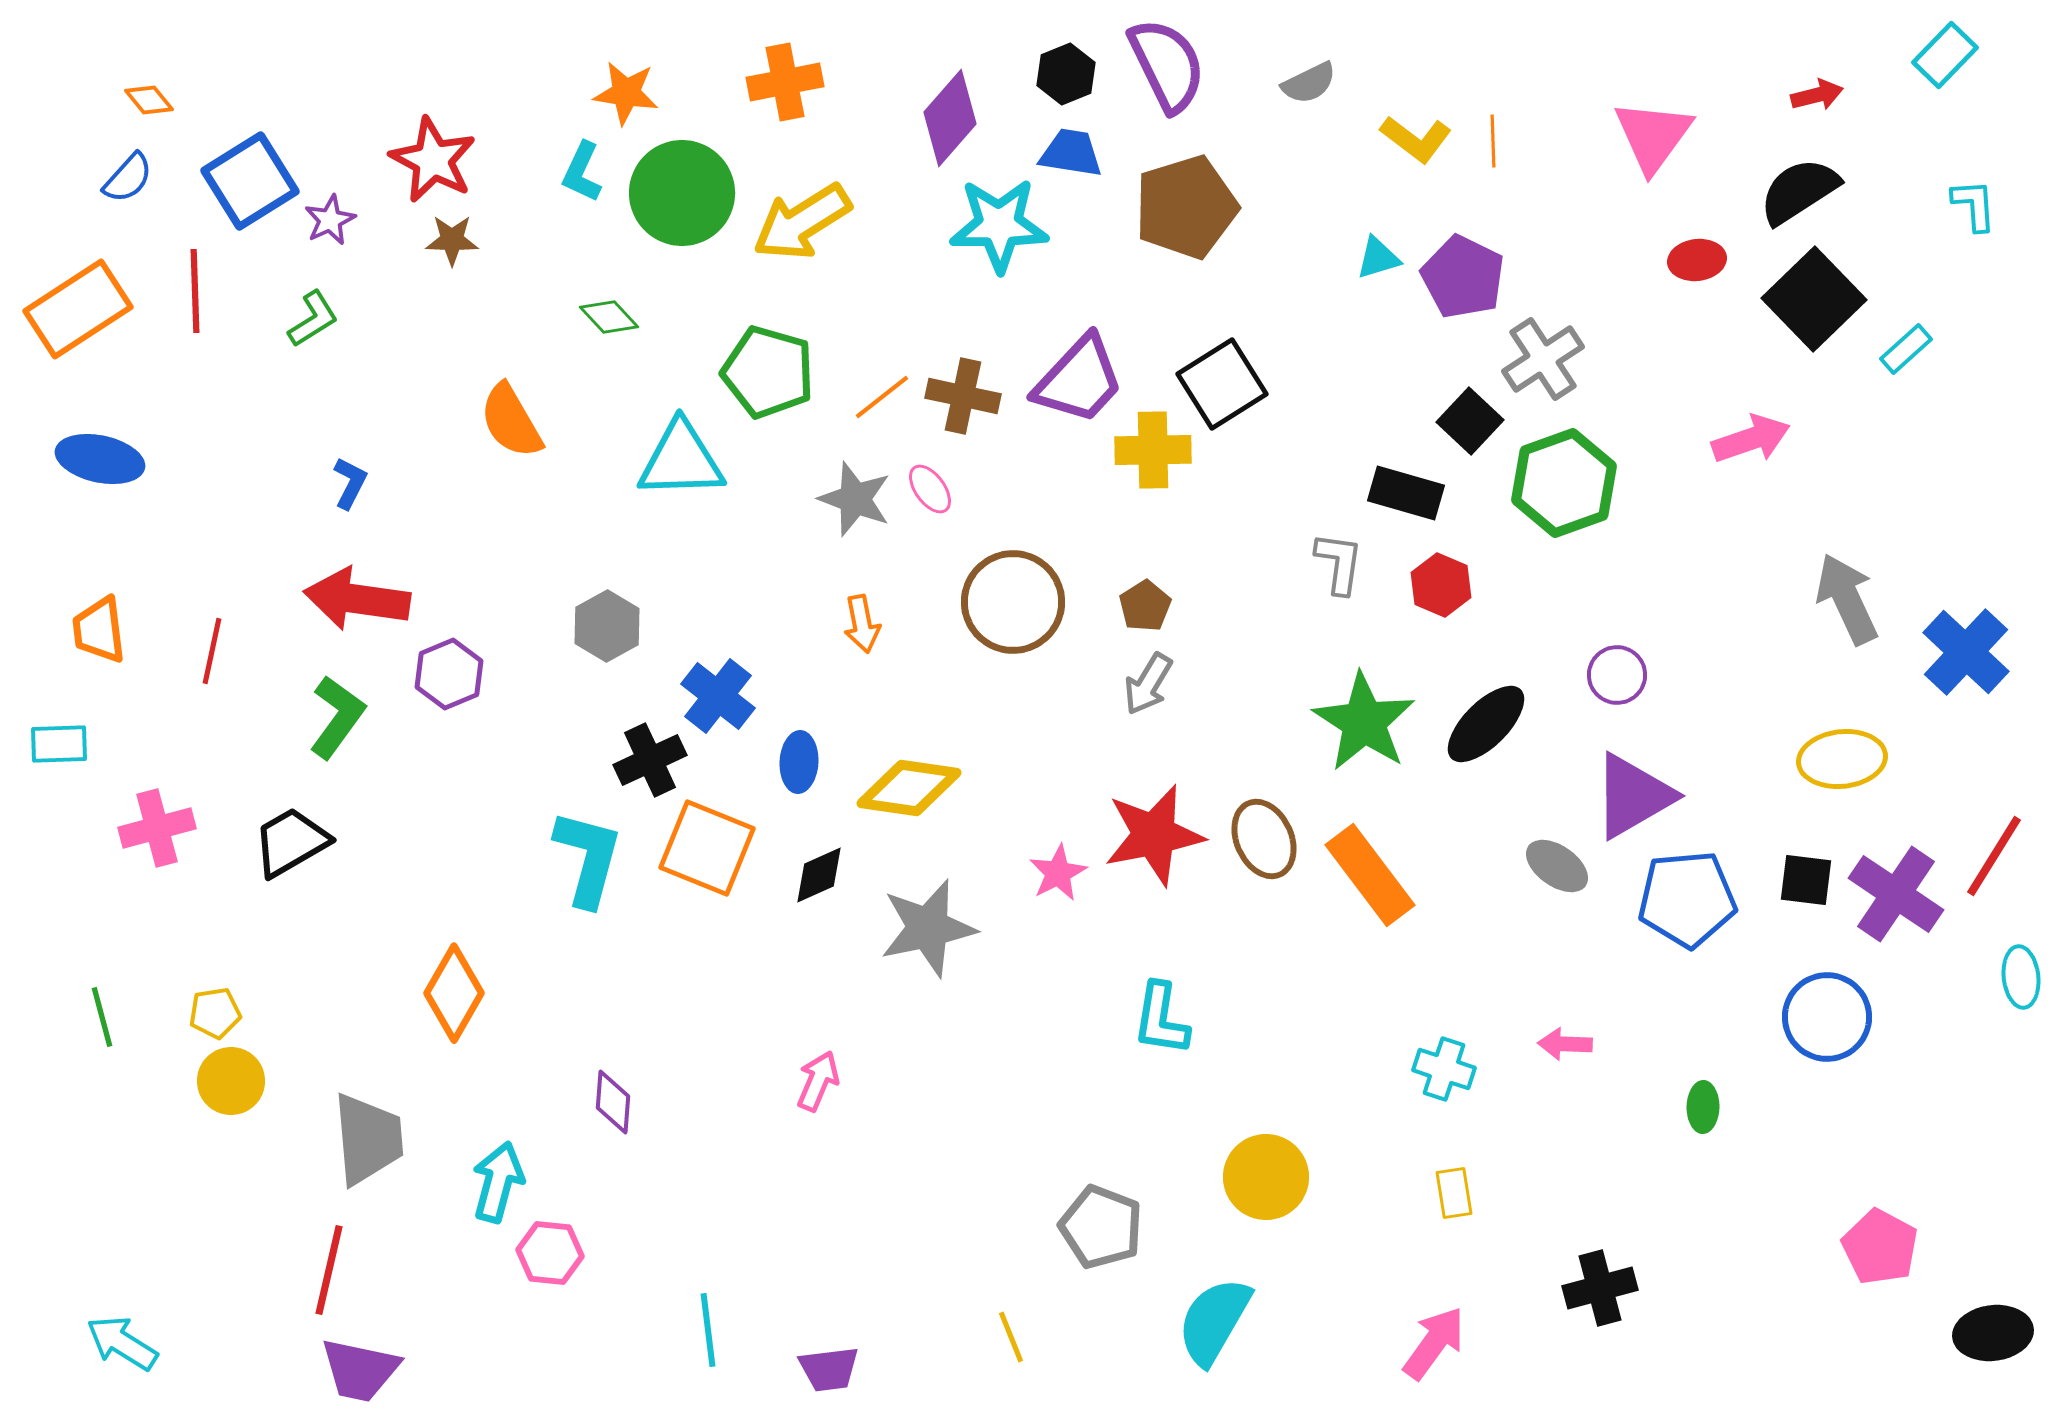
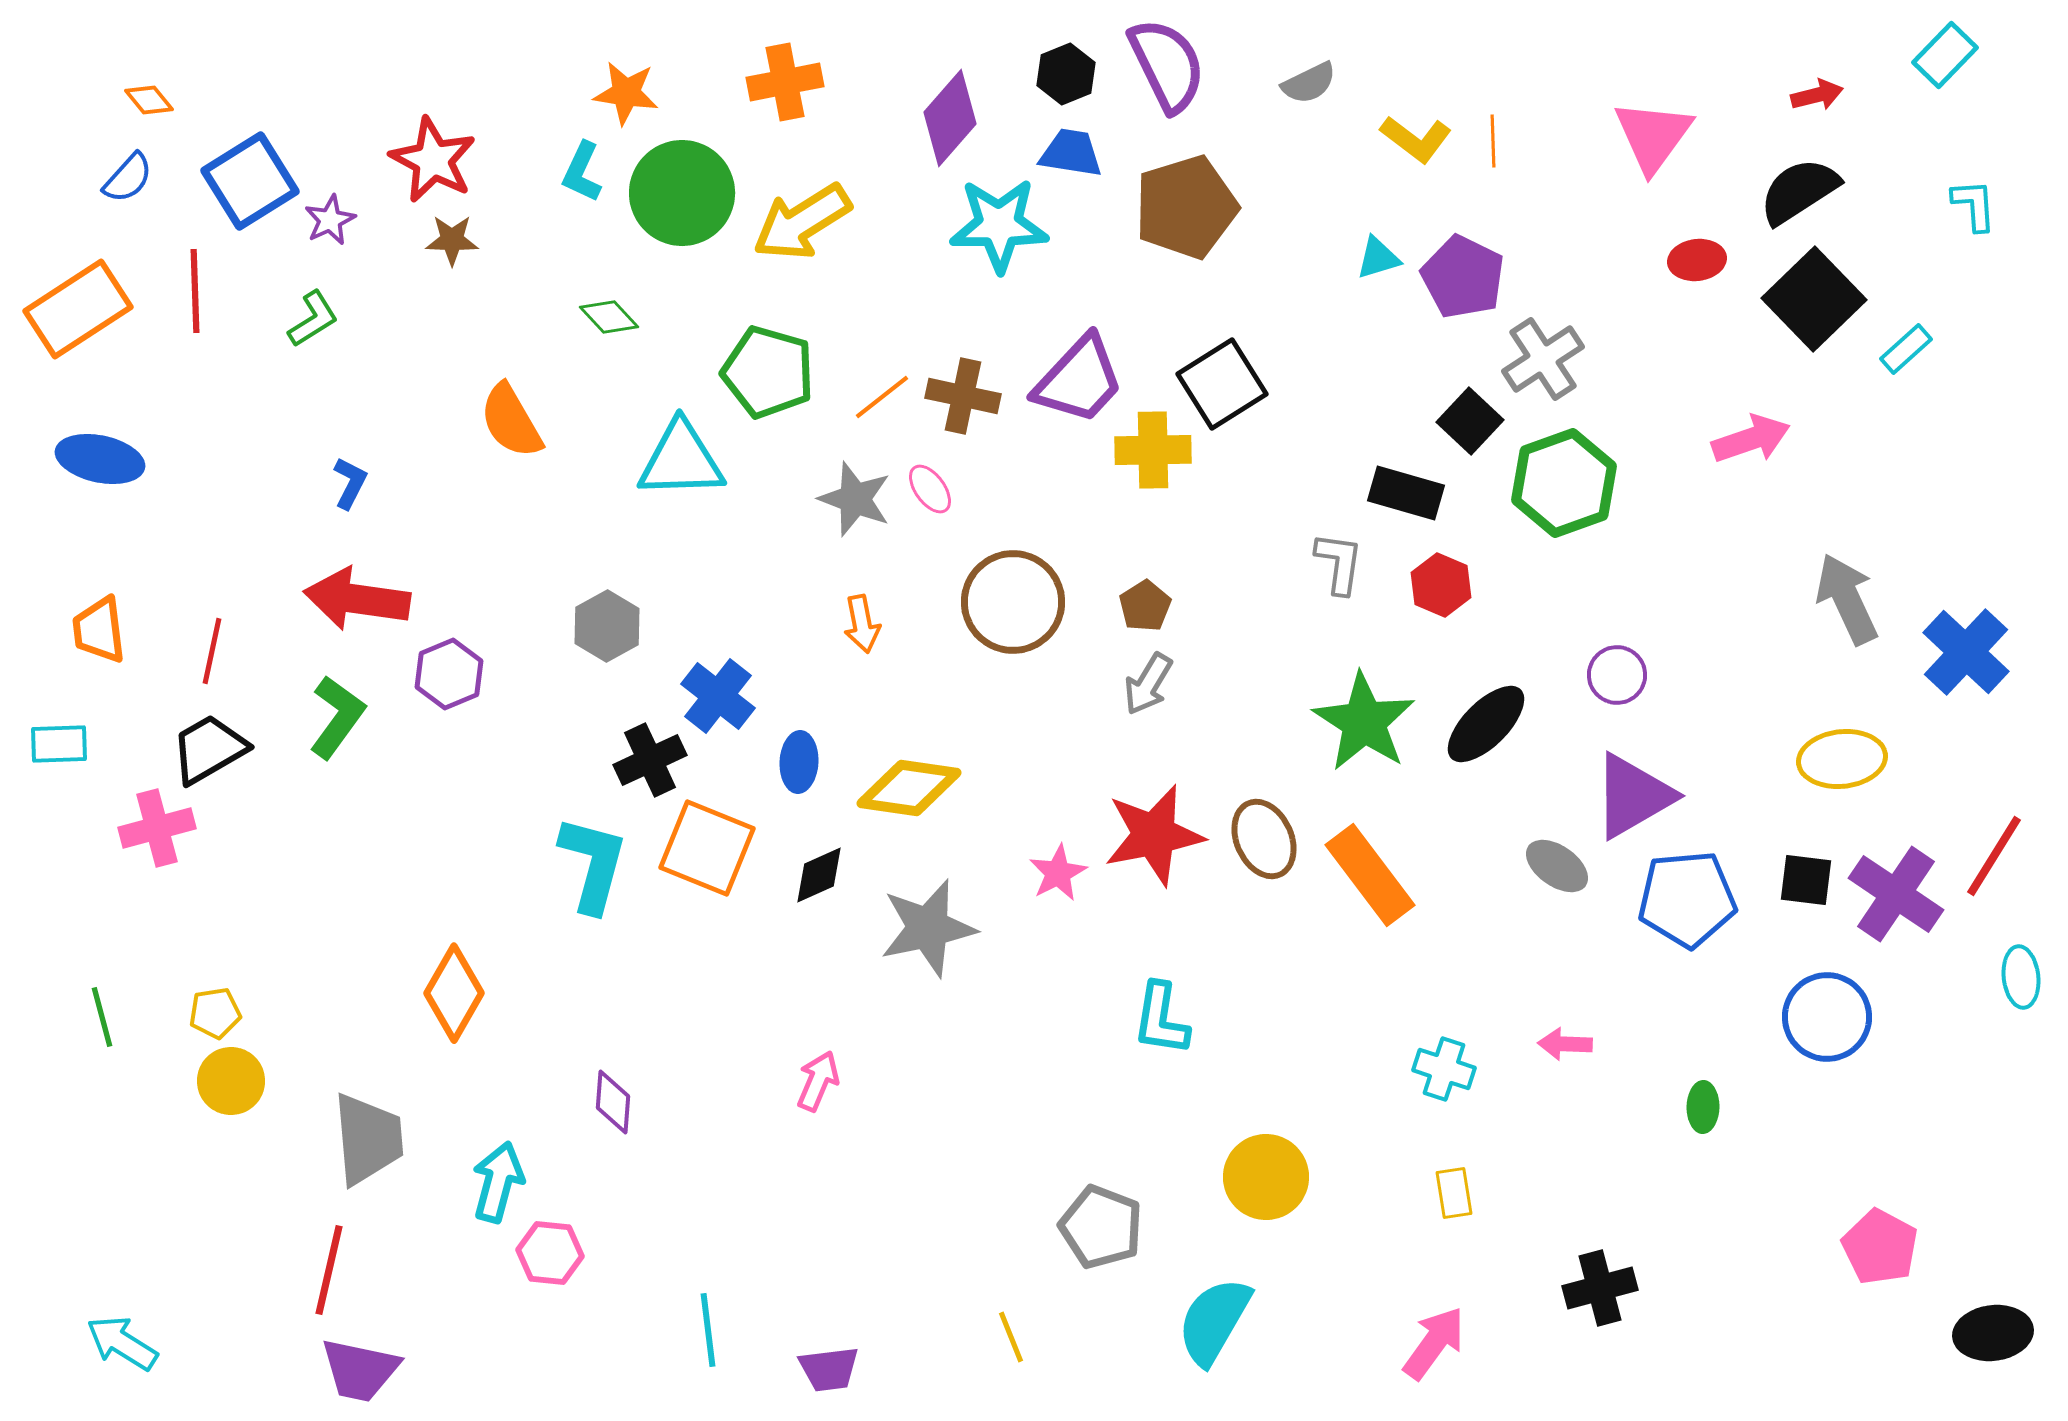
black trapezoid at (291, 842): moved 82 px left, 93 px up
cyan L-shape at (588, 858): moved 5 px right, 6 px down
